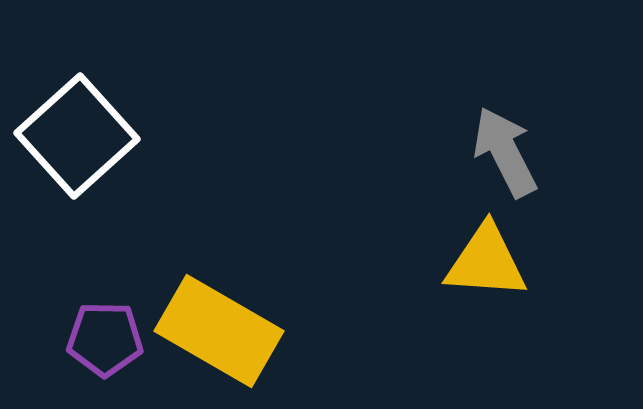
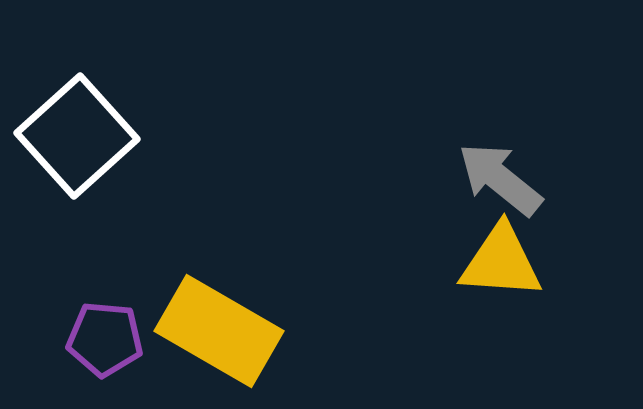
gray arrow: moved 5 px left, 27 px down; rotated 24 degrees counterclockwise
yellow triangle: moved 15 px right
purple pentagon: rotated 4 degrees clockwise
